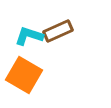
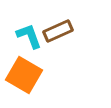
cyan L-shape: rotated 52 degrees clockwise
